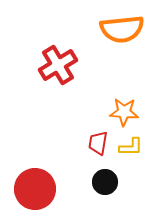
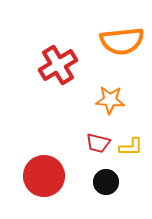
orange semicircle: moved 12 px down
orange star: moved 14 px left, 12 px up
red trapezoid: rotated 85 degrees counterclockwise
black circle: moved 1 px right
red circle: moved 9 px right, 13 px up
